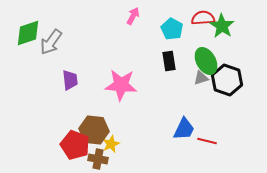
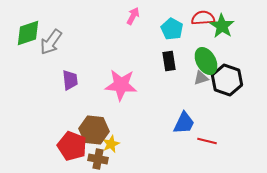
blue trapezoid: moved 6 px up
red pentagon: moved 3 px left, 1 px down
